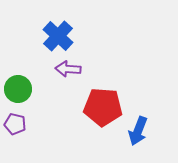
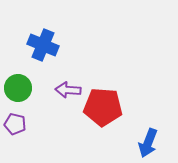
blue cross: moved 15 px left, 9 px down; rotated 20 degrees counterclockwise
purple arrow: moved 21 px down
green circle: moved 1 px up
blue arrow: moved 10 px right, 12 px down
